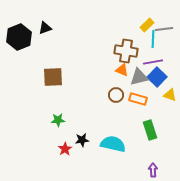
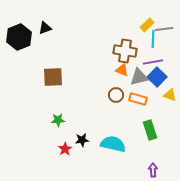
brown cross: moved 1 px left
